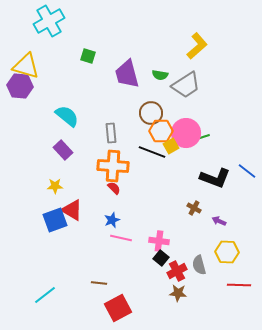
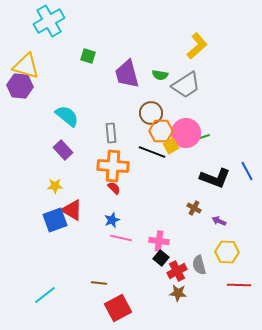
blue line: rotated 24 degrees clockwise
